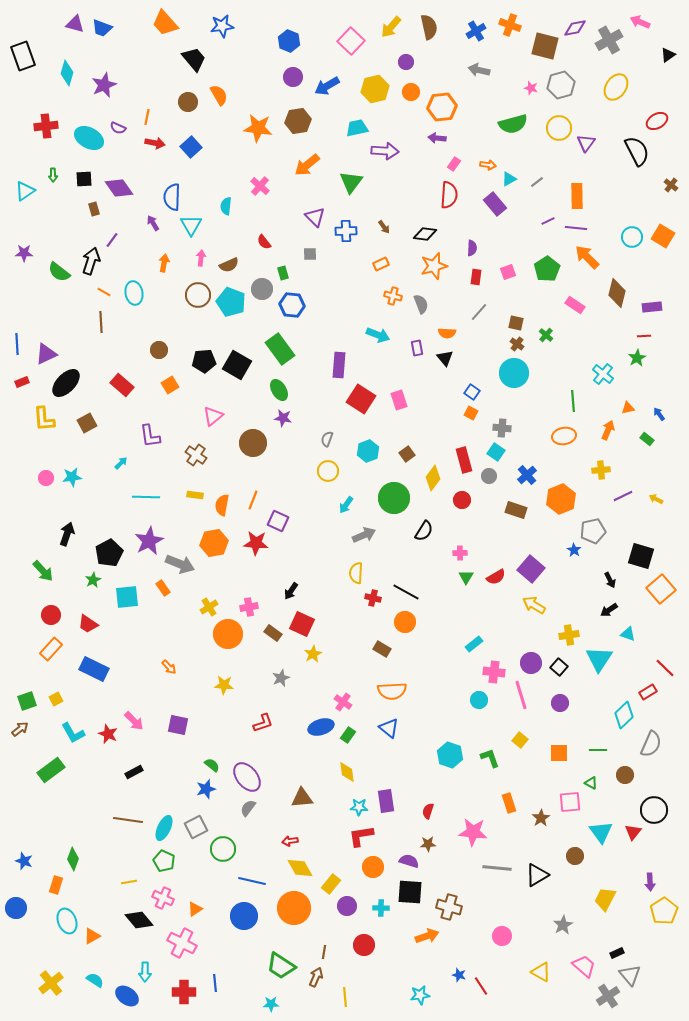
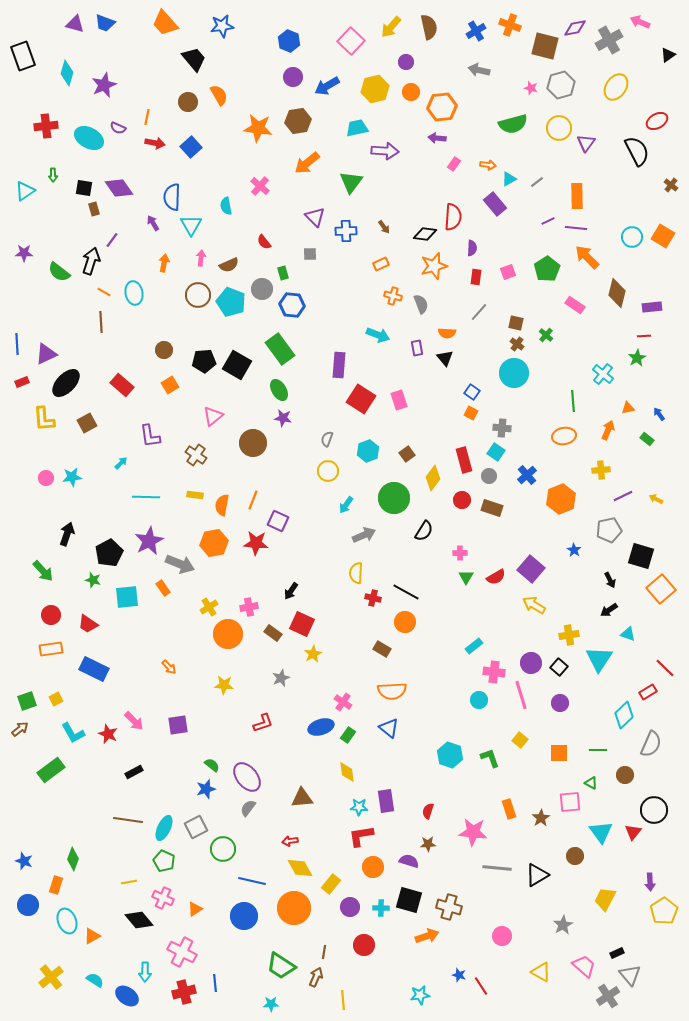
blue trapezoid at (102, 28): moved 3 px right, 5 px up
orange arrow at (307, 165): moved 2 px up
black square at (84, 179): moved 9 px down; rotated 12 degrees clockwise
red semicircle at (449, 195): moved 4 px right, 22 px down
cyan semicircle at (226, 206): rotated 18 degrees counterclockwise
brown circle at (159, 350): moved 5 px right
brown rectangle at (516, 510): moved 24 px left, 2 px up
gray pentagon at (593, 531): moved 16 px right, 1 px up
green star at (93, 580): rotated 28 degrees counterclockwise
cyan rectangle at (474, 644): moved 2 px down
orange rectangle at (51, 649): rotated 40 degrees clockwise
purple square at (178, 725): rotated 20 degrees counterclockwise
orange rectangle at (509, 803): moved 6 px down
black square at (410, 892): moved 1 px left, 8 px down; rotated 12 degrees clockwise
purple circle at (347, 906): moved 3 px right, 1 px down
blue circle at (16, 908): moved 12 px right, 3 px up
pink cross at (182, 943): moved 9 px down
yellow cross at (51, 983): moved 6 px up
red cross at (184, 992): rotated 15 degrees counterclockwise
yellow line at (345, 997): moved 2 px left, 3 px down
